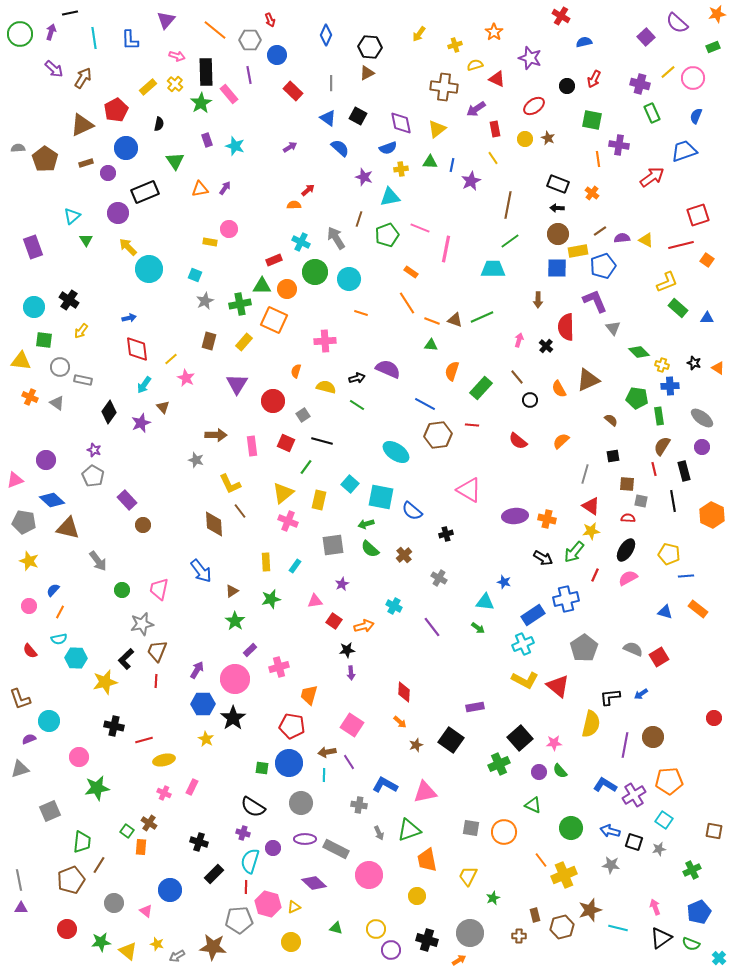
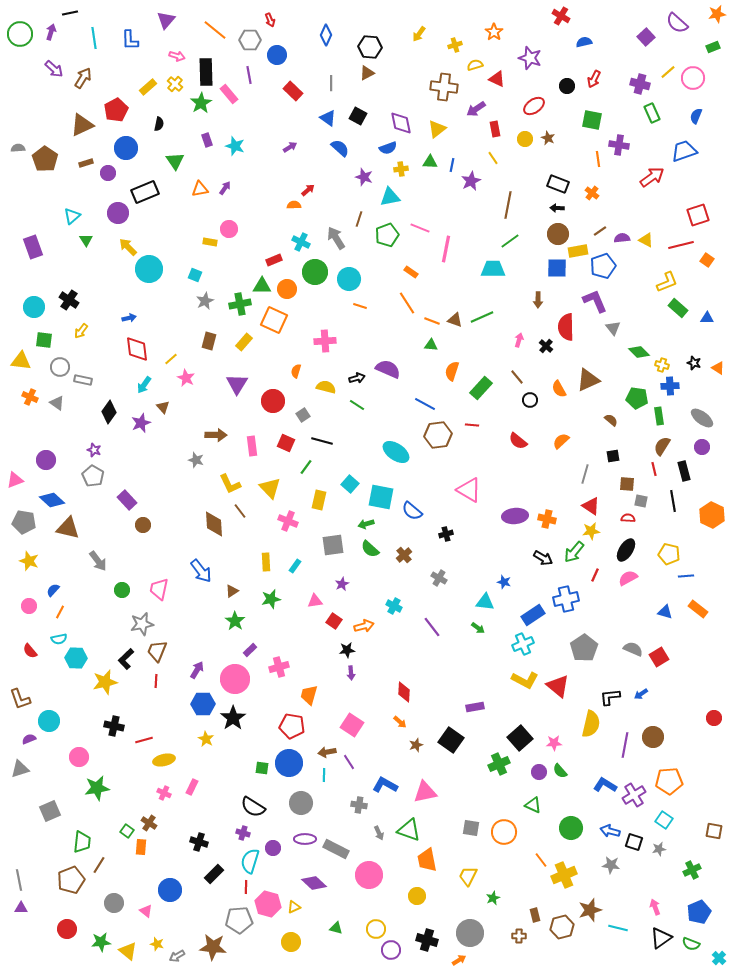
orange line at (361, 313): moved 1 px left, 7 px up
yellow triangle at (283, 493): moved 13 px left, 5 px up; rotated 35 degrees counterclockwise
green triangle at (409, 830): rotated 40 degrees clockwise
